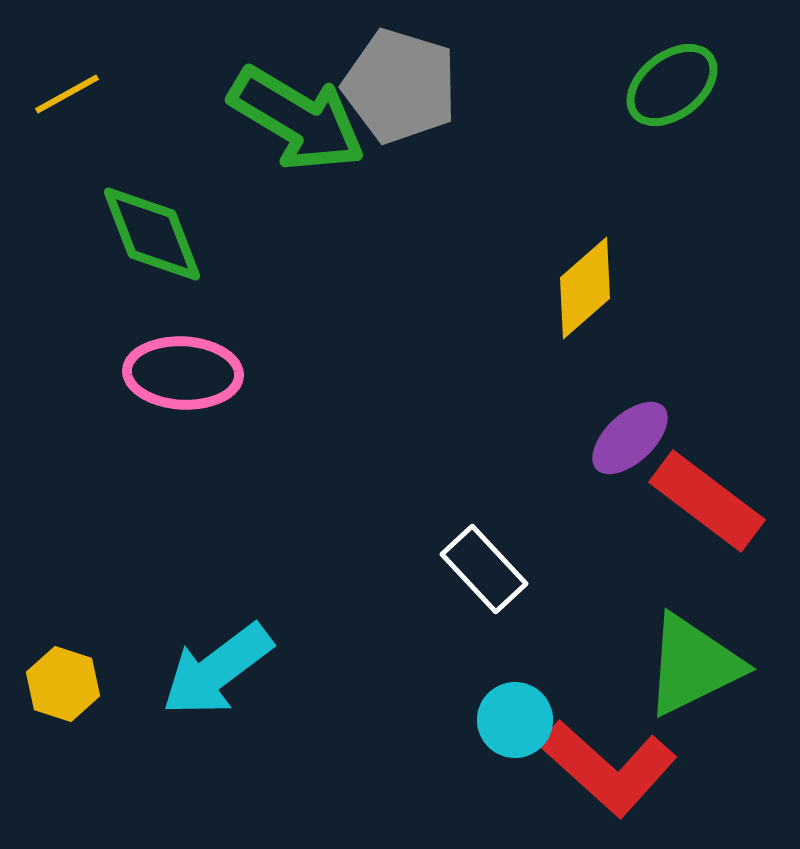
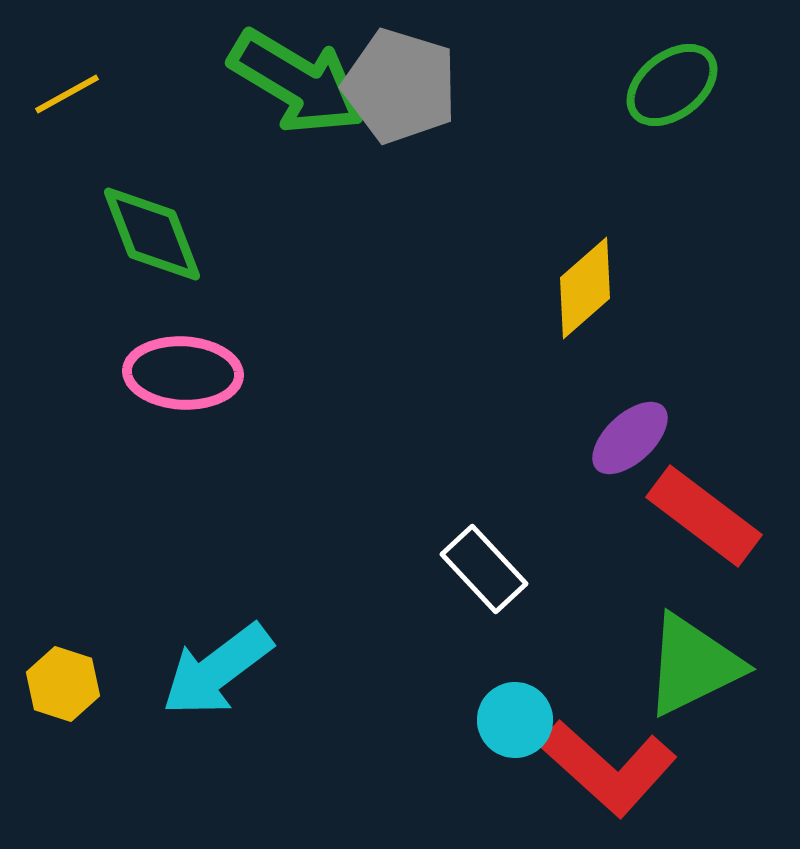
green arrow: moved 37 px up
red rectangle: moved 3 px left, 15 px down
